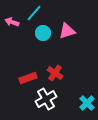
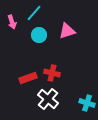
pink arrow: rotated 128 degrees counterclockwise
cyan circle: moved 4 px left, 2 px down
red cross: moved 3 px left; rotated 21 degrees counterclockwise
white cross: moved 2 px right; rotated 20 degrees counterclockwise
cyan cross: rotated 28 degrees counterclockwise
